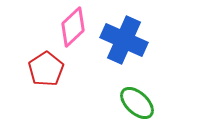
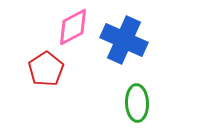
pink diamond: rotated 15 degrees clockwise
green ellipse: rotated 45 degrees clockwise
